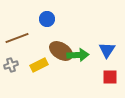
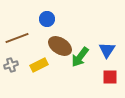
brown ellipse: moved 1 px left, 5 px up
green arrow: moved 2 px right, 2 px down; rotated 130 degrees clockwise
